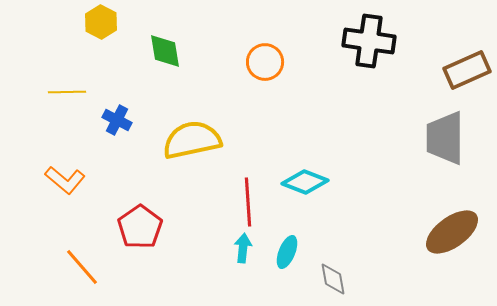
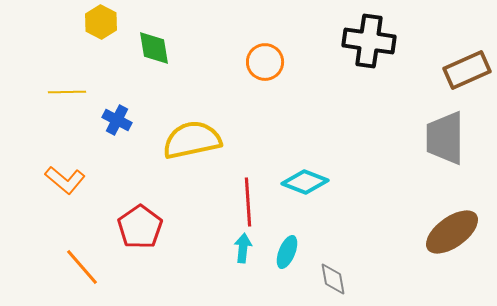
green diamond: moved 11 px left, 3 px up
